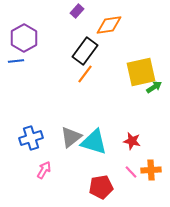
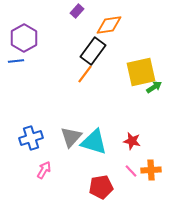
black rectangle: moved 8 px right
gray triangle: rotated 10 degrees counterclockwise
pink line: moved 1 px up
